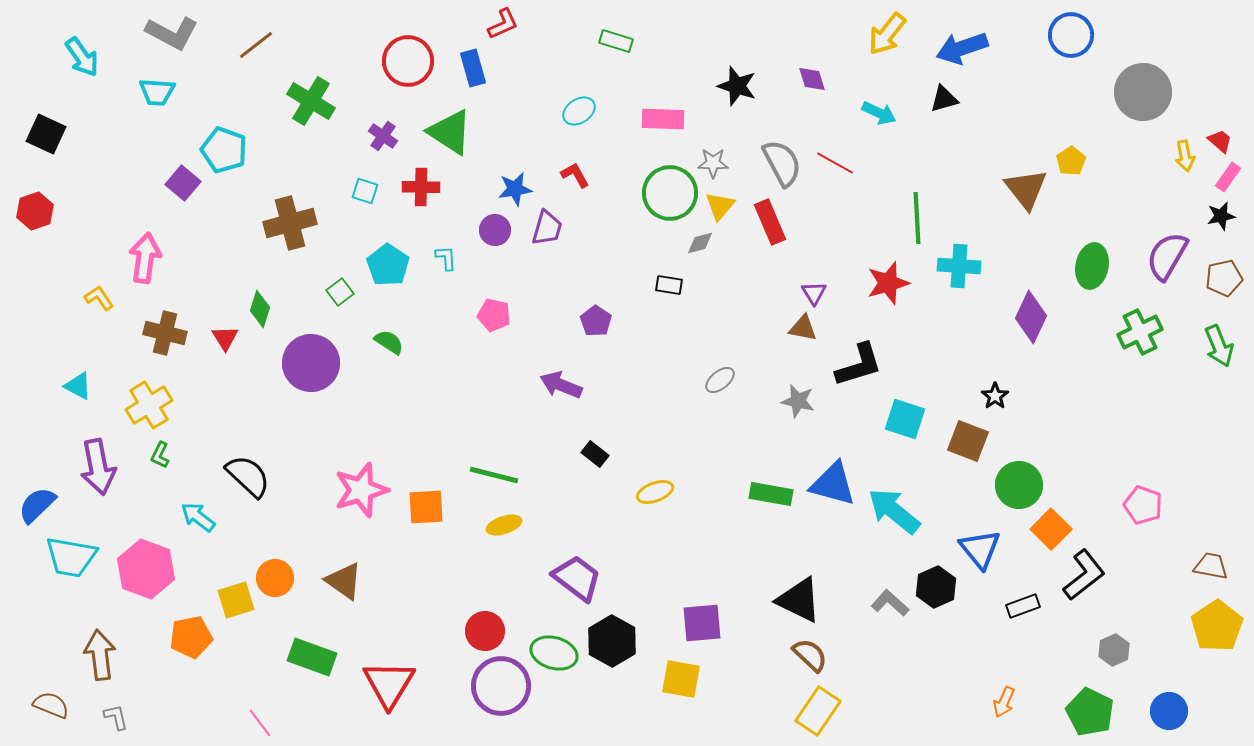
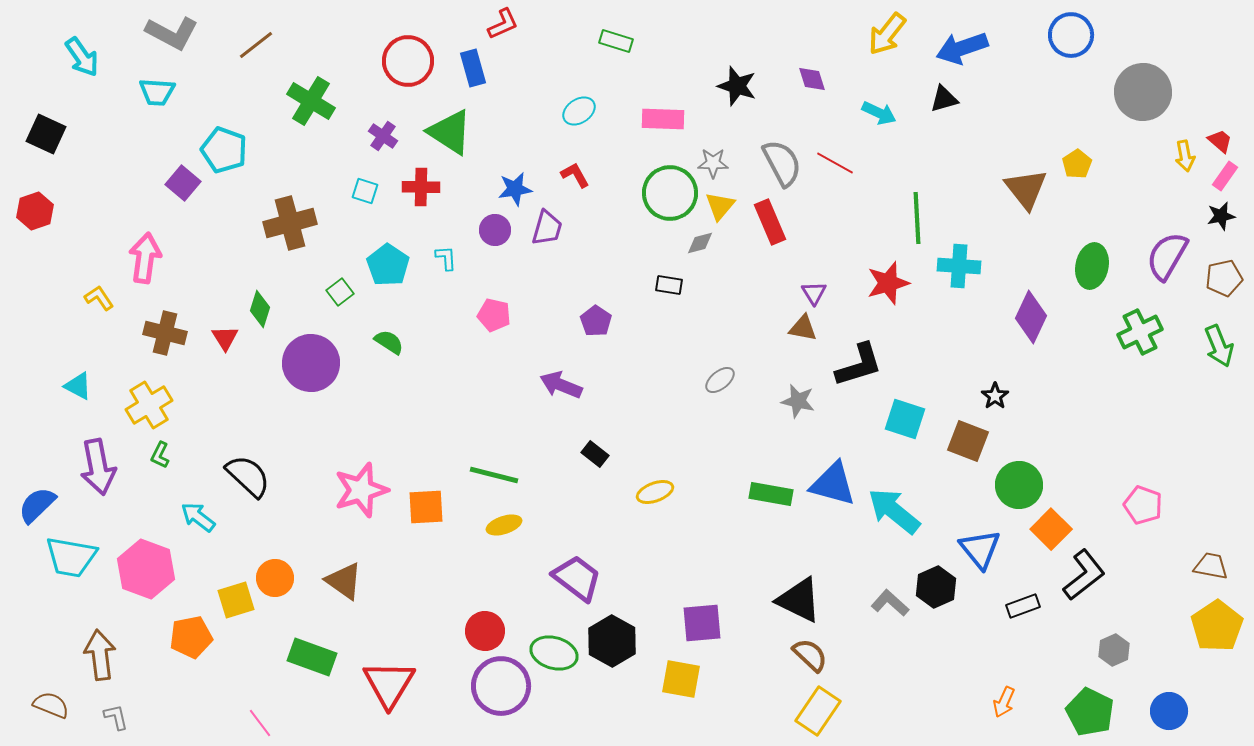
yellow pentagon at (1071, 161): moved 6 px right, 3 px down
pink rectangle at (1228, 177): moved 3 px left, 1 px up
